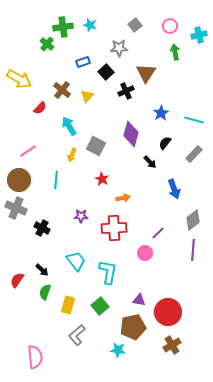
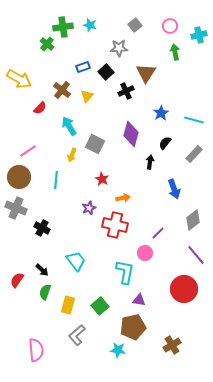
blue rectangle at (83, 62): moved 5 px down
gray square at (96, 146): moved 1 px left, 2 px up
black arrow at (150, 162): rotated 128 degrees counterclockwise
brown circle at (19, 180): moved 3 px up
purple star at (81, 216): moved 8 px right, 8 px up; rotated 24 degrees counterclockwise
red cross at (114, 228): moved 1 px right, 3 px up; rotated 15 degrees clockwise
purple line at (193, 250): moved 3 px right, 5 px down; rotated 45 degrees counterclockwise
cyan L-shape at (108, 272): moved 17 px right
red circle at (168, 312): moved 16 px right, 23 px up
pink semicircle at (35, 357): moved 1 px right, 7 px up
